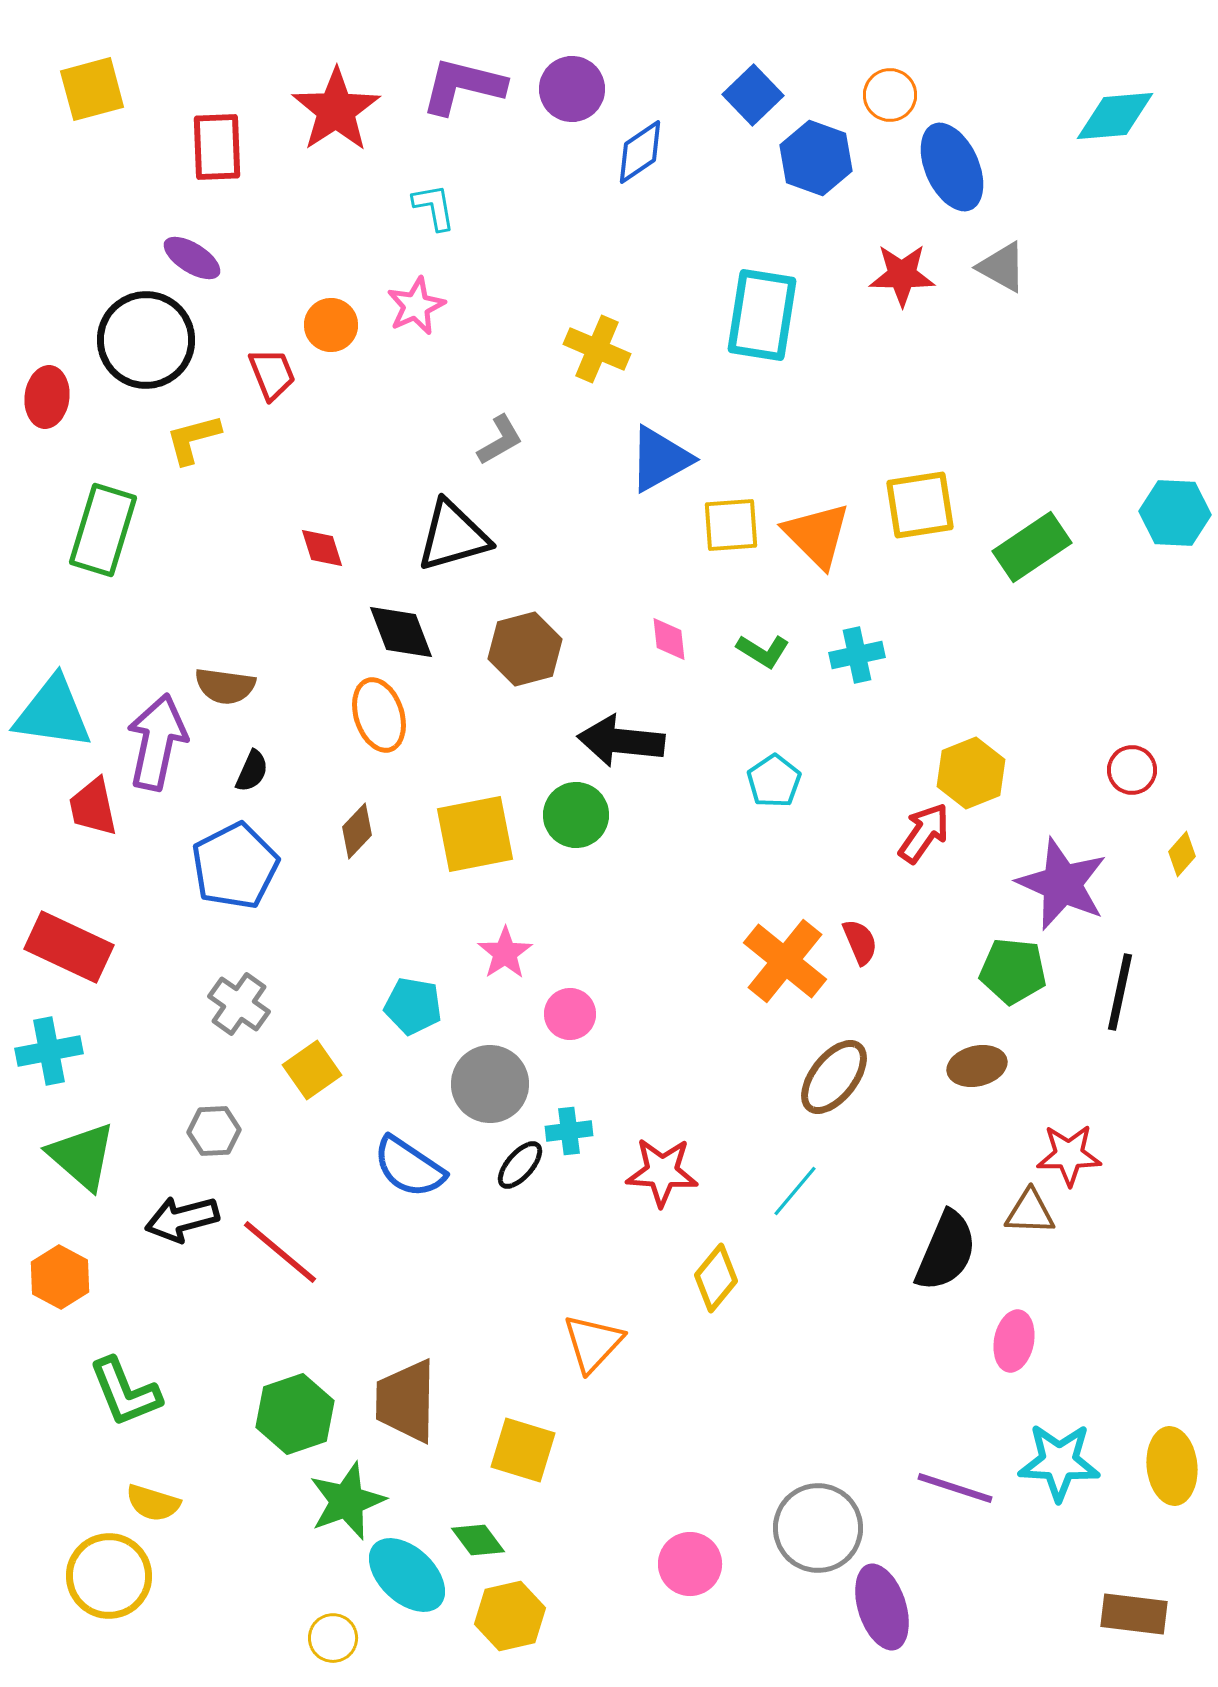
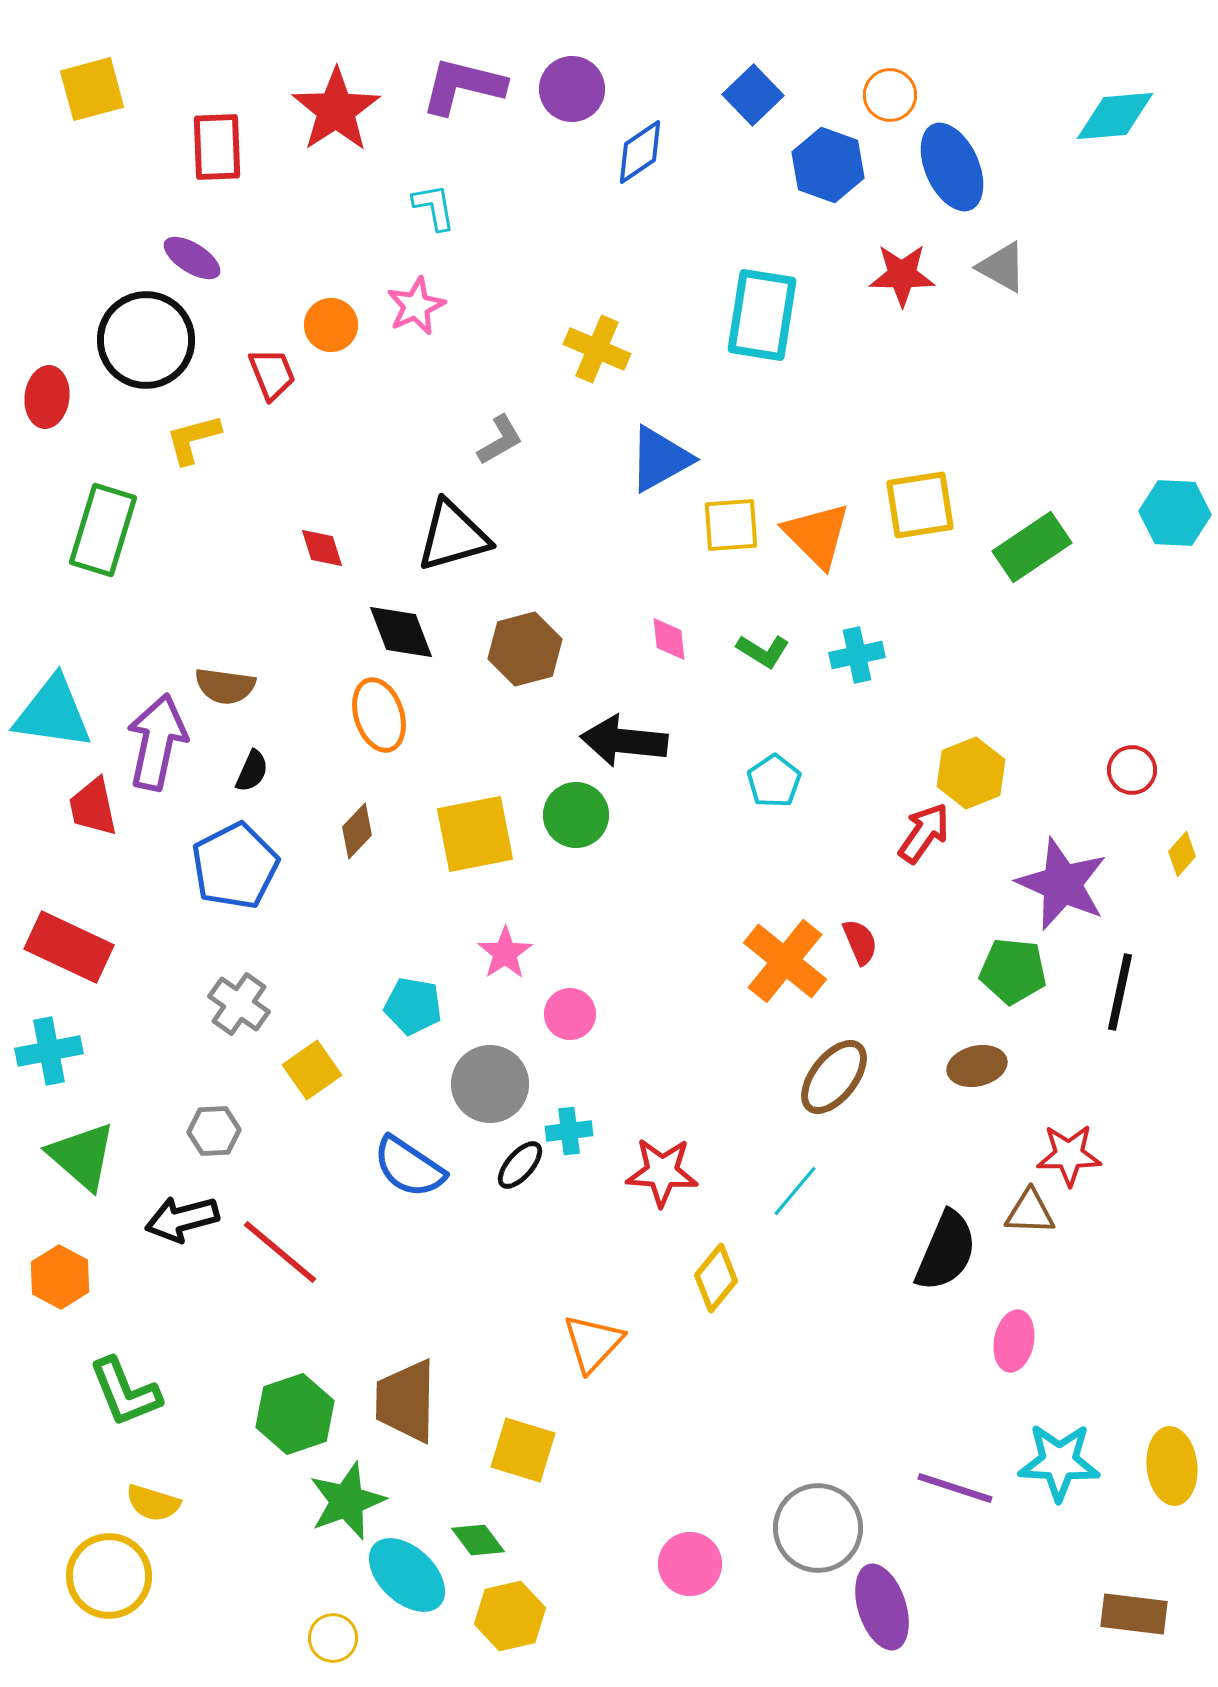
blue hexagon at (816, 158): moved 12 px right, 7 px down
black arrow at (621, 741): moved 3 px right
